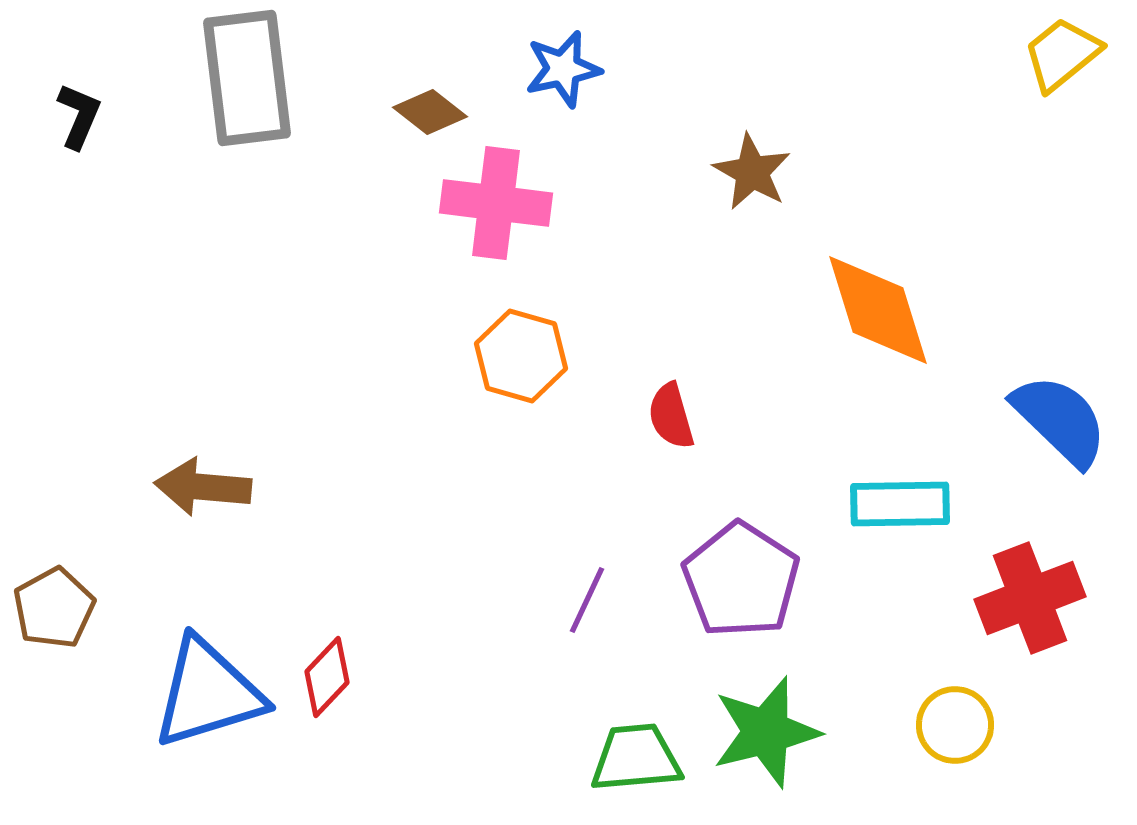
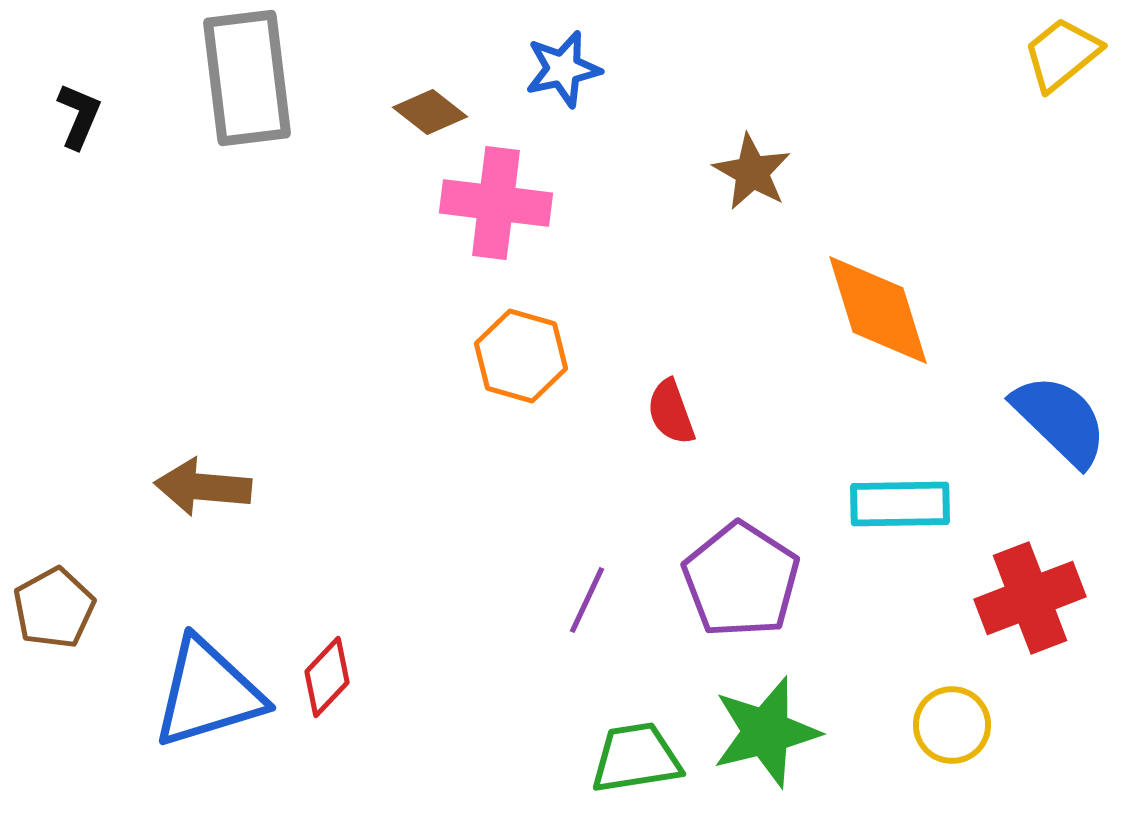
red semicircle: moved 4 px up; rotated 4 degrees counterclockwise
yellow circle: moved 3 px left
green trapezoid: rotated 4 degrees counterclockwise
